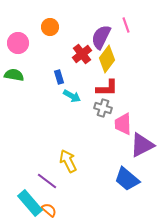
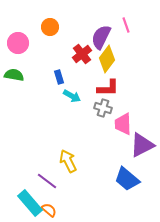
red L-shape: moved 1 px right
